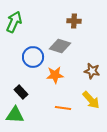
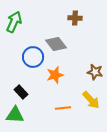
brown cross: moved 1 px right, 3 px up
gray diamond: moved 4 px left, 2 px up; rotated 35 degrees clockwise
brown star: moved 3 px right, 1 px down
orange star: rotated 12 degrees counterclockwise
orange line: rotated 14 degrees counterclockwise
